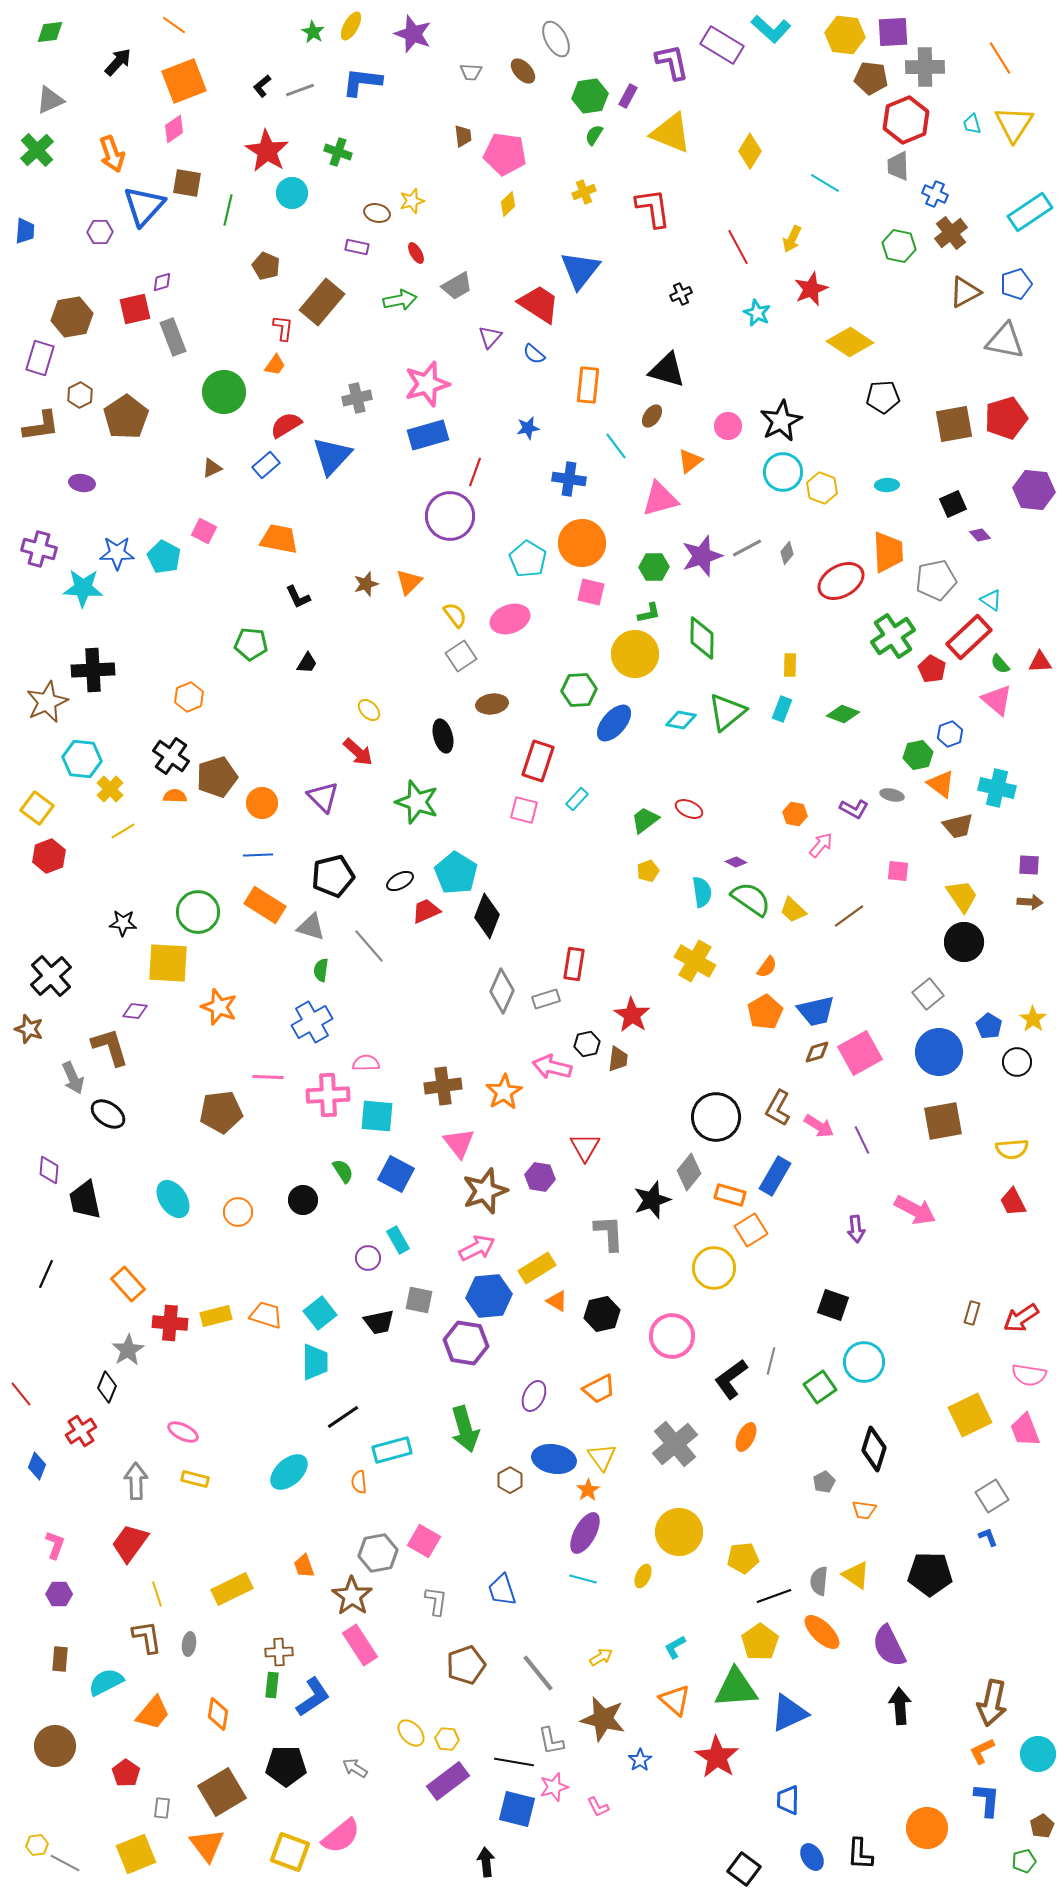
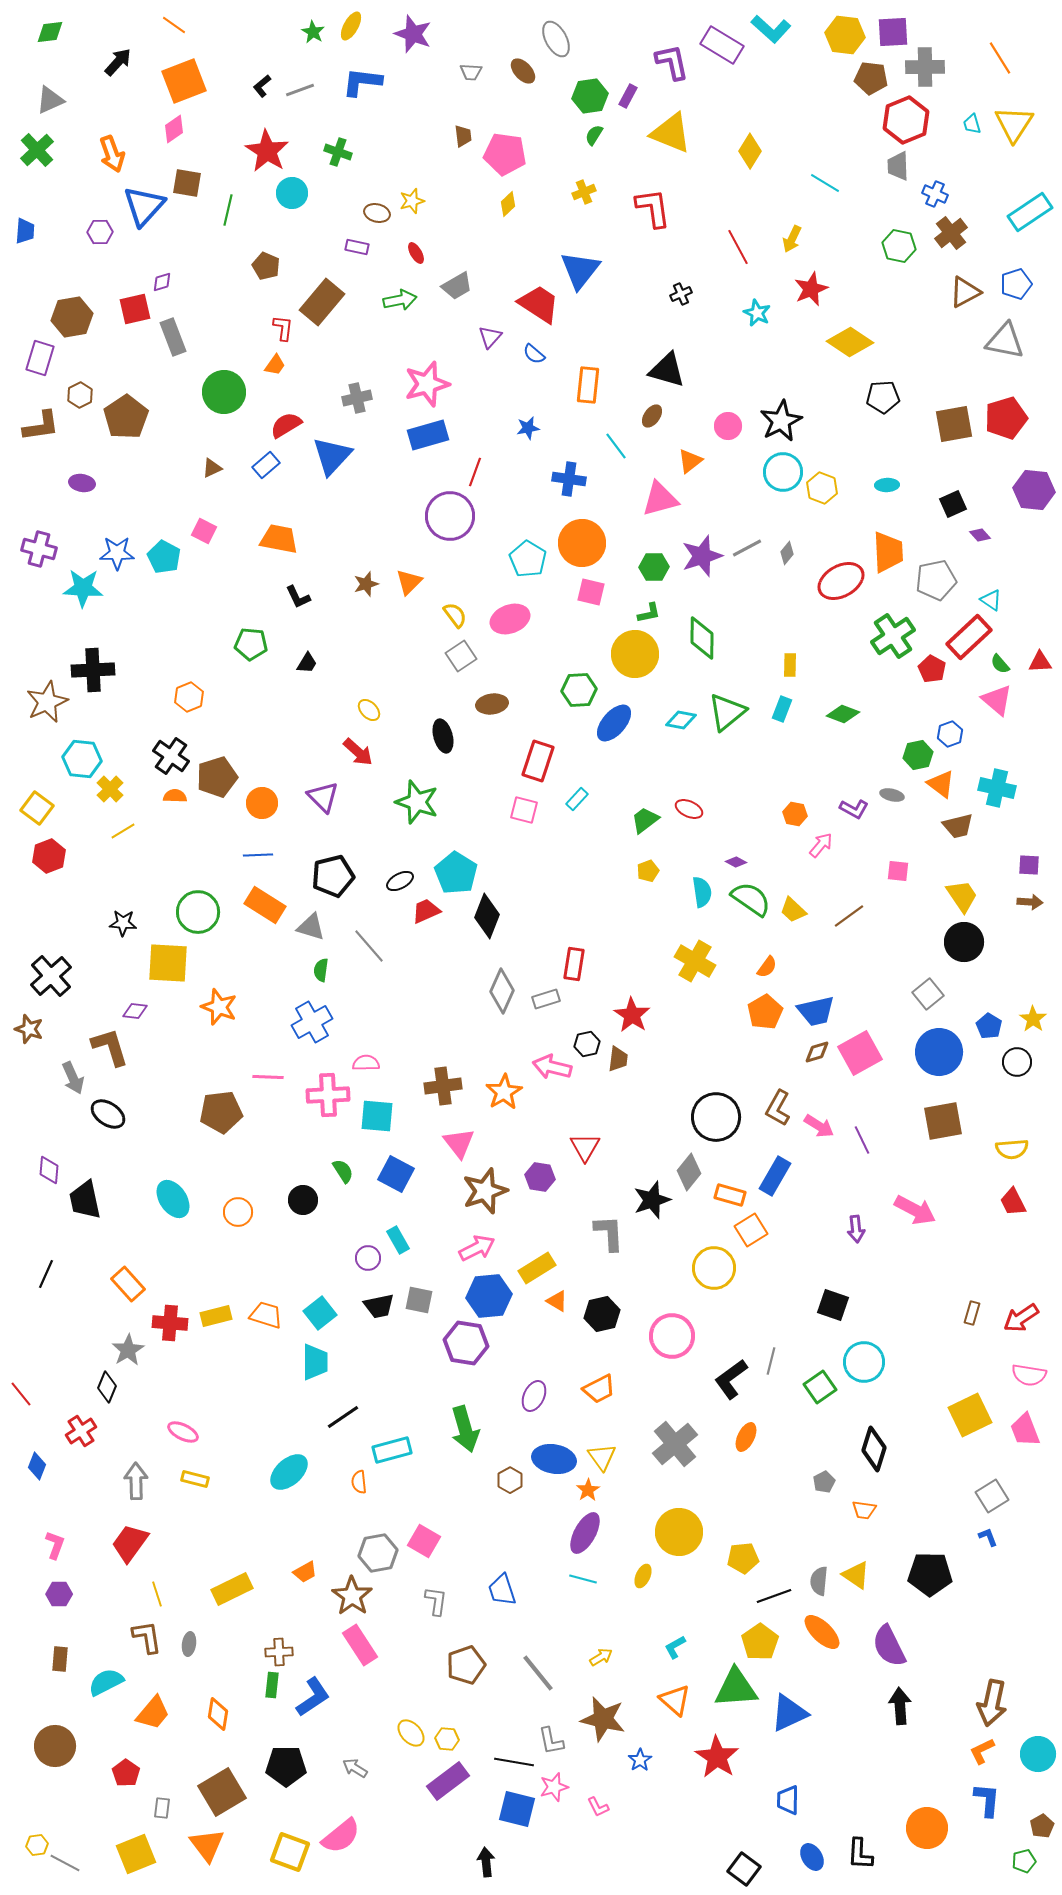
black trapezoid at (379, 1322): moved 16 px up
orange trapezoid at (304, 1566): moved 1 px right, 6 px down; rotated 100 degrees counterclockwise
